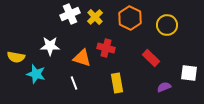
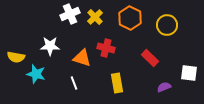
red rectangle: moved 1 px left
